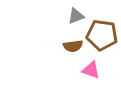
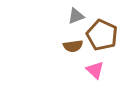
brown pentagon: rotated 16 degrees clockwise
pink triangle: moved 4 px right; rotated 24 degrees clockwise
